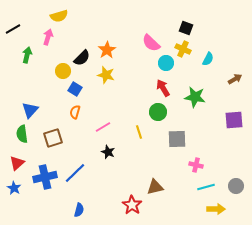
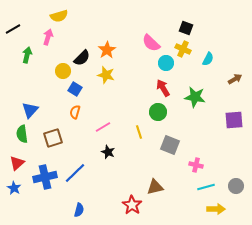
gray square: moved 7 px left, 6 px down; rotated 24 degrees clockwise
